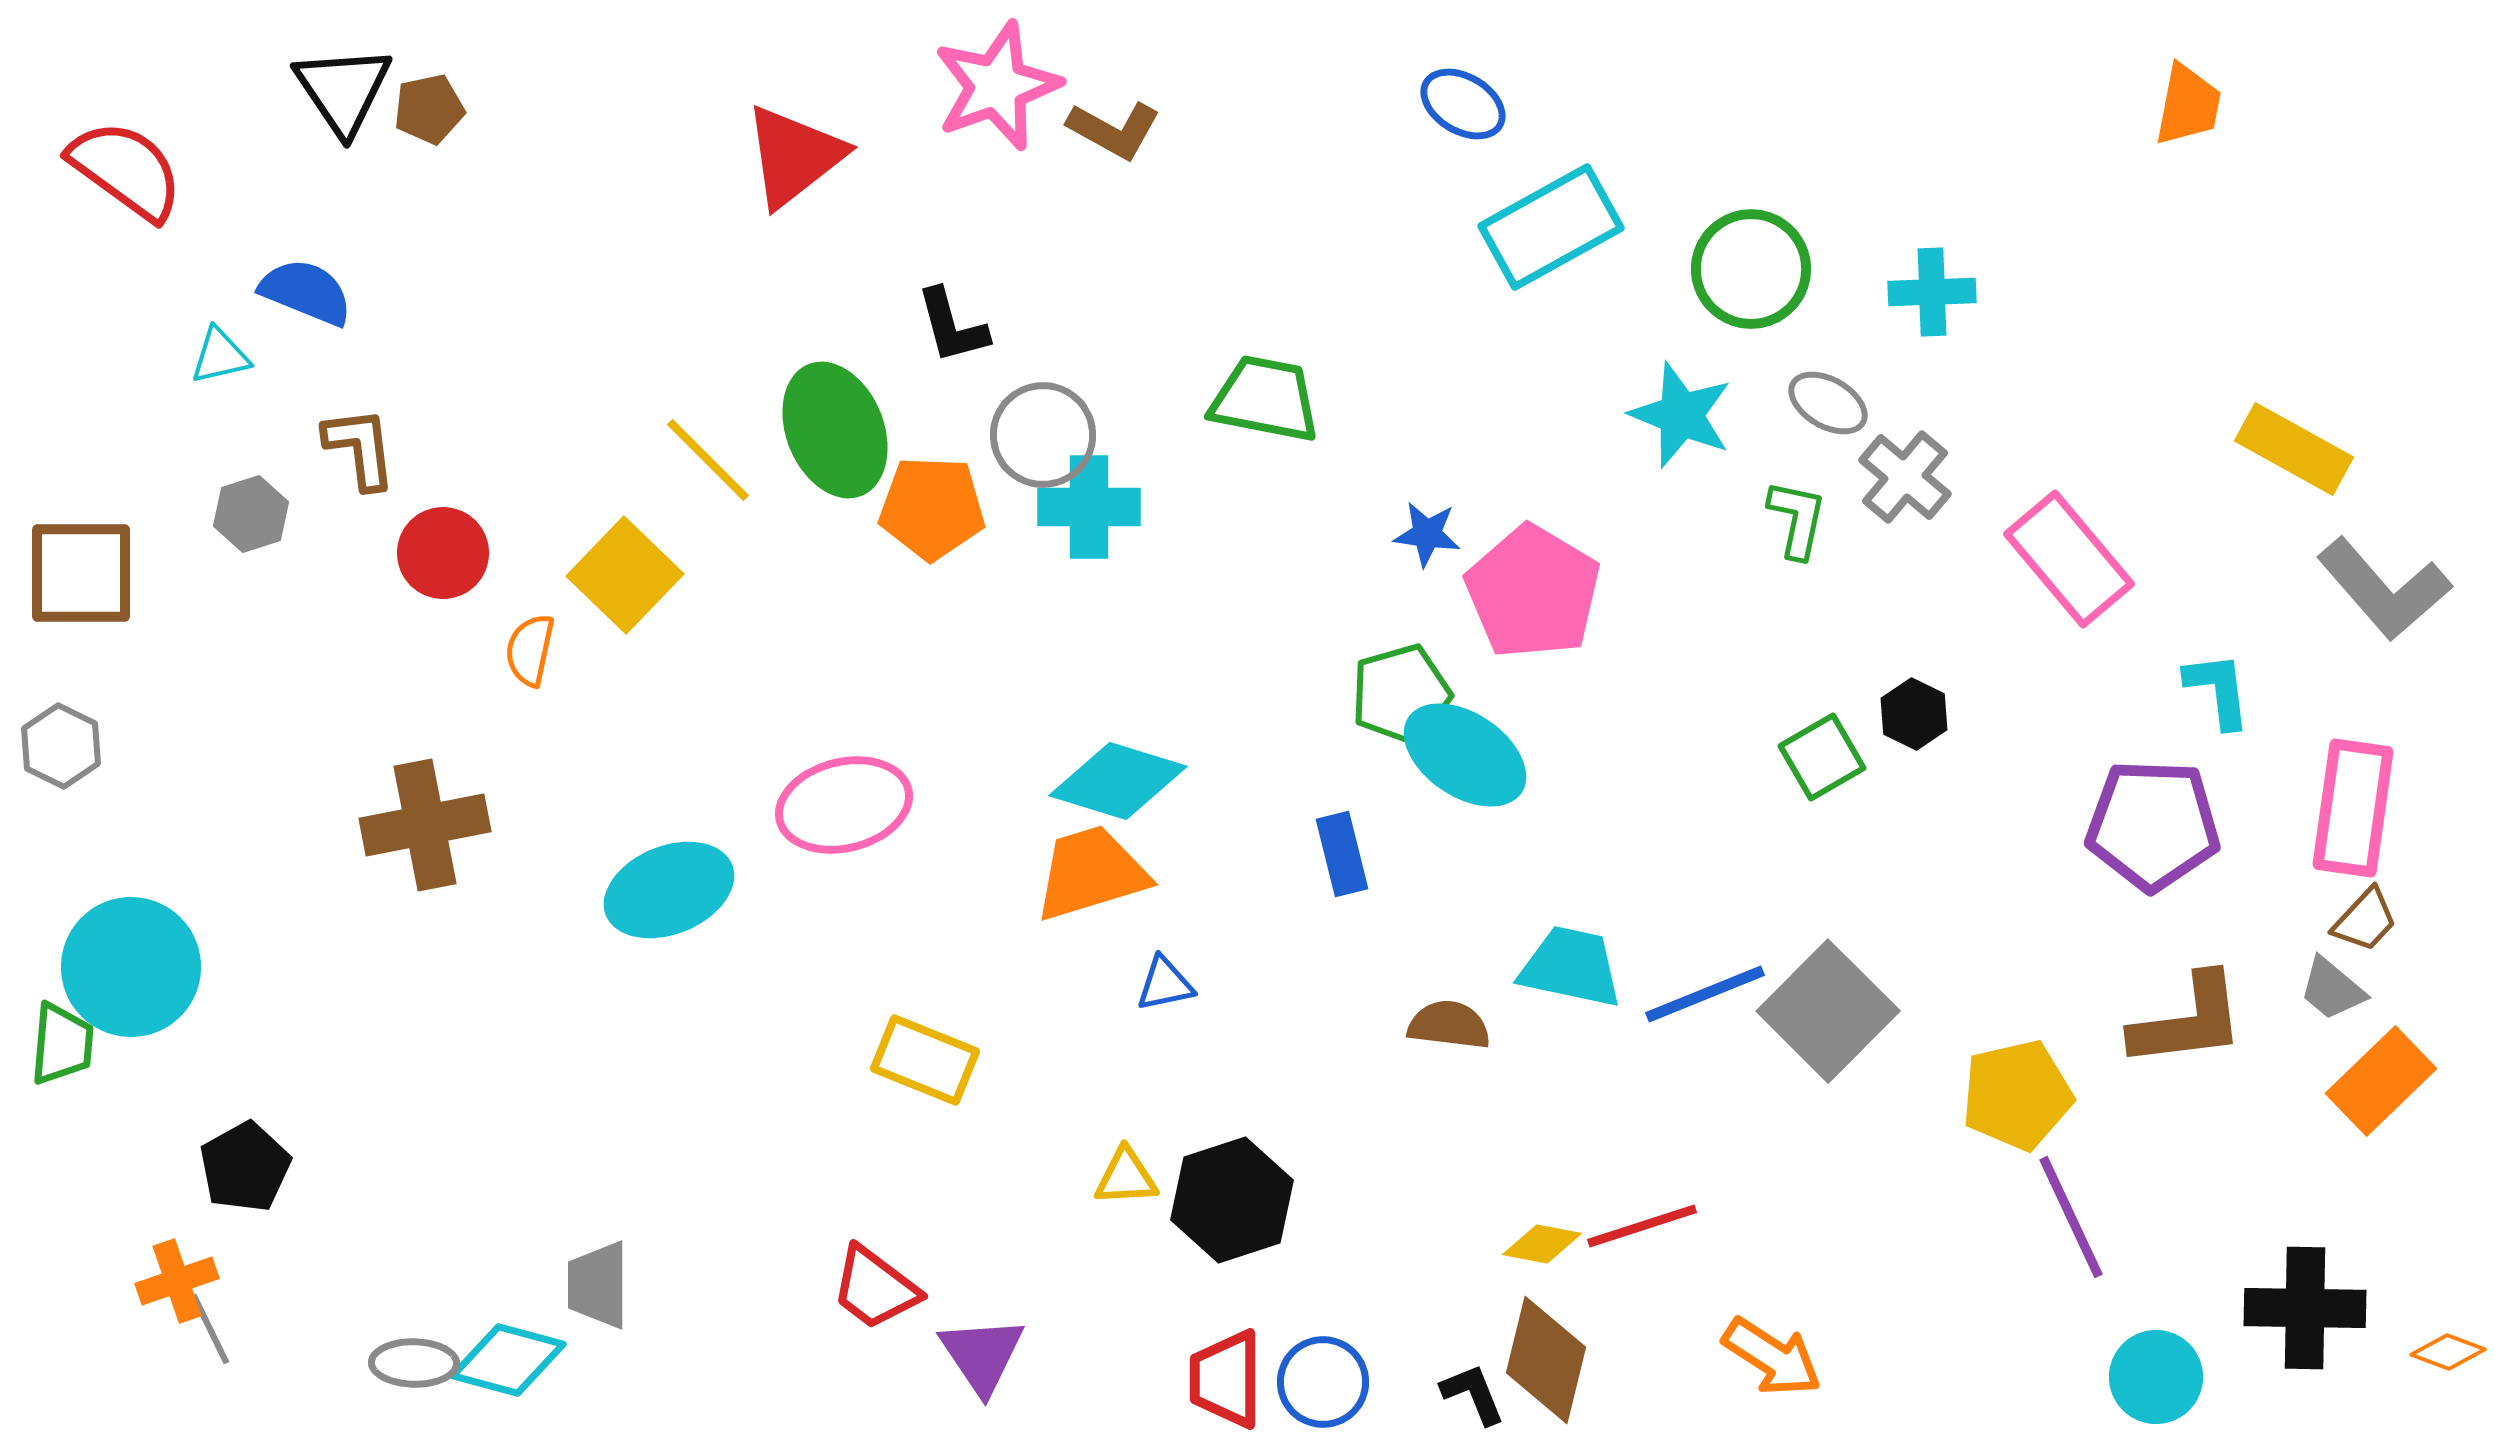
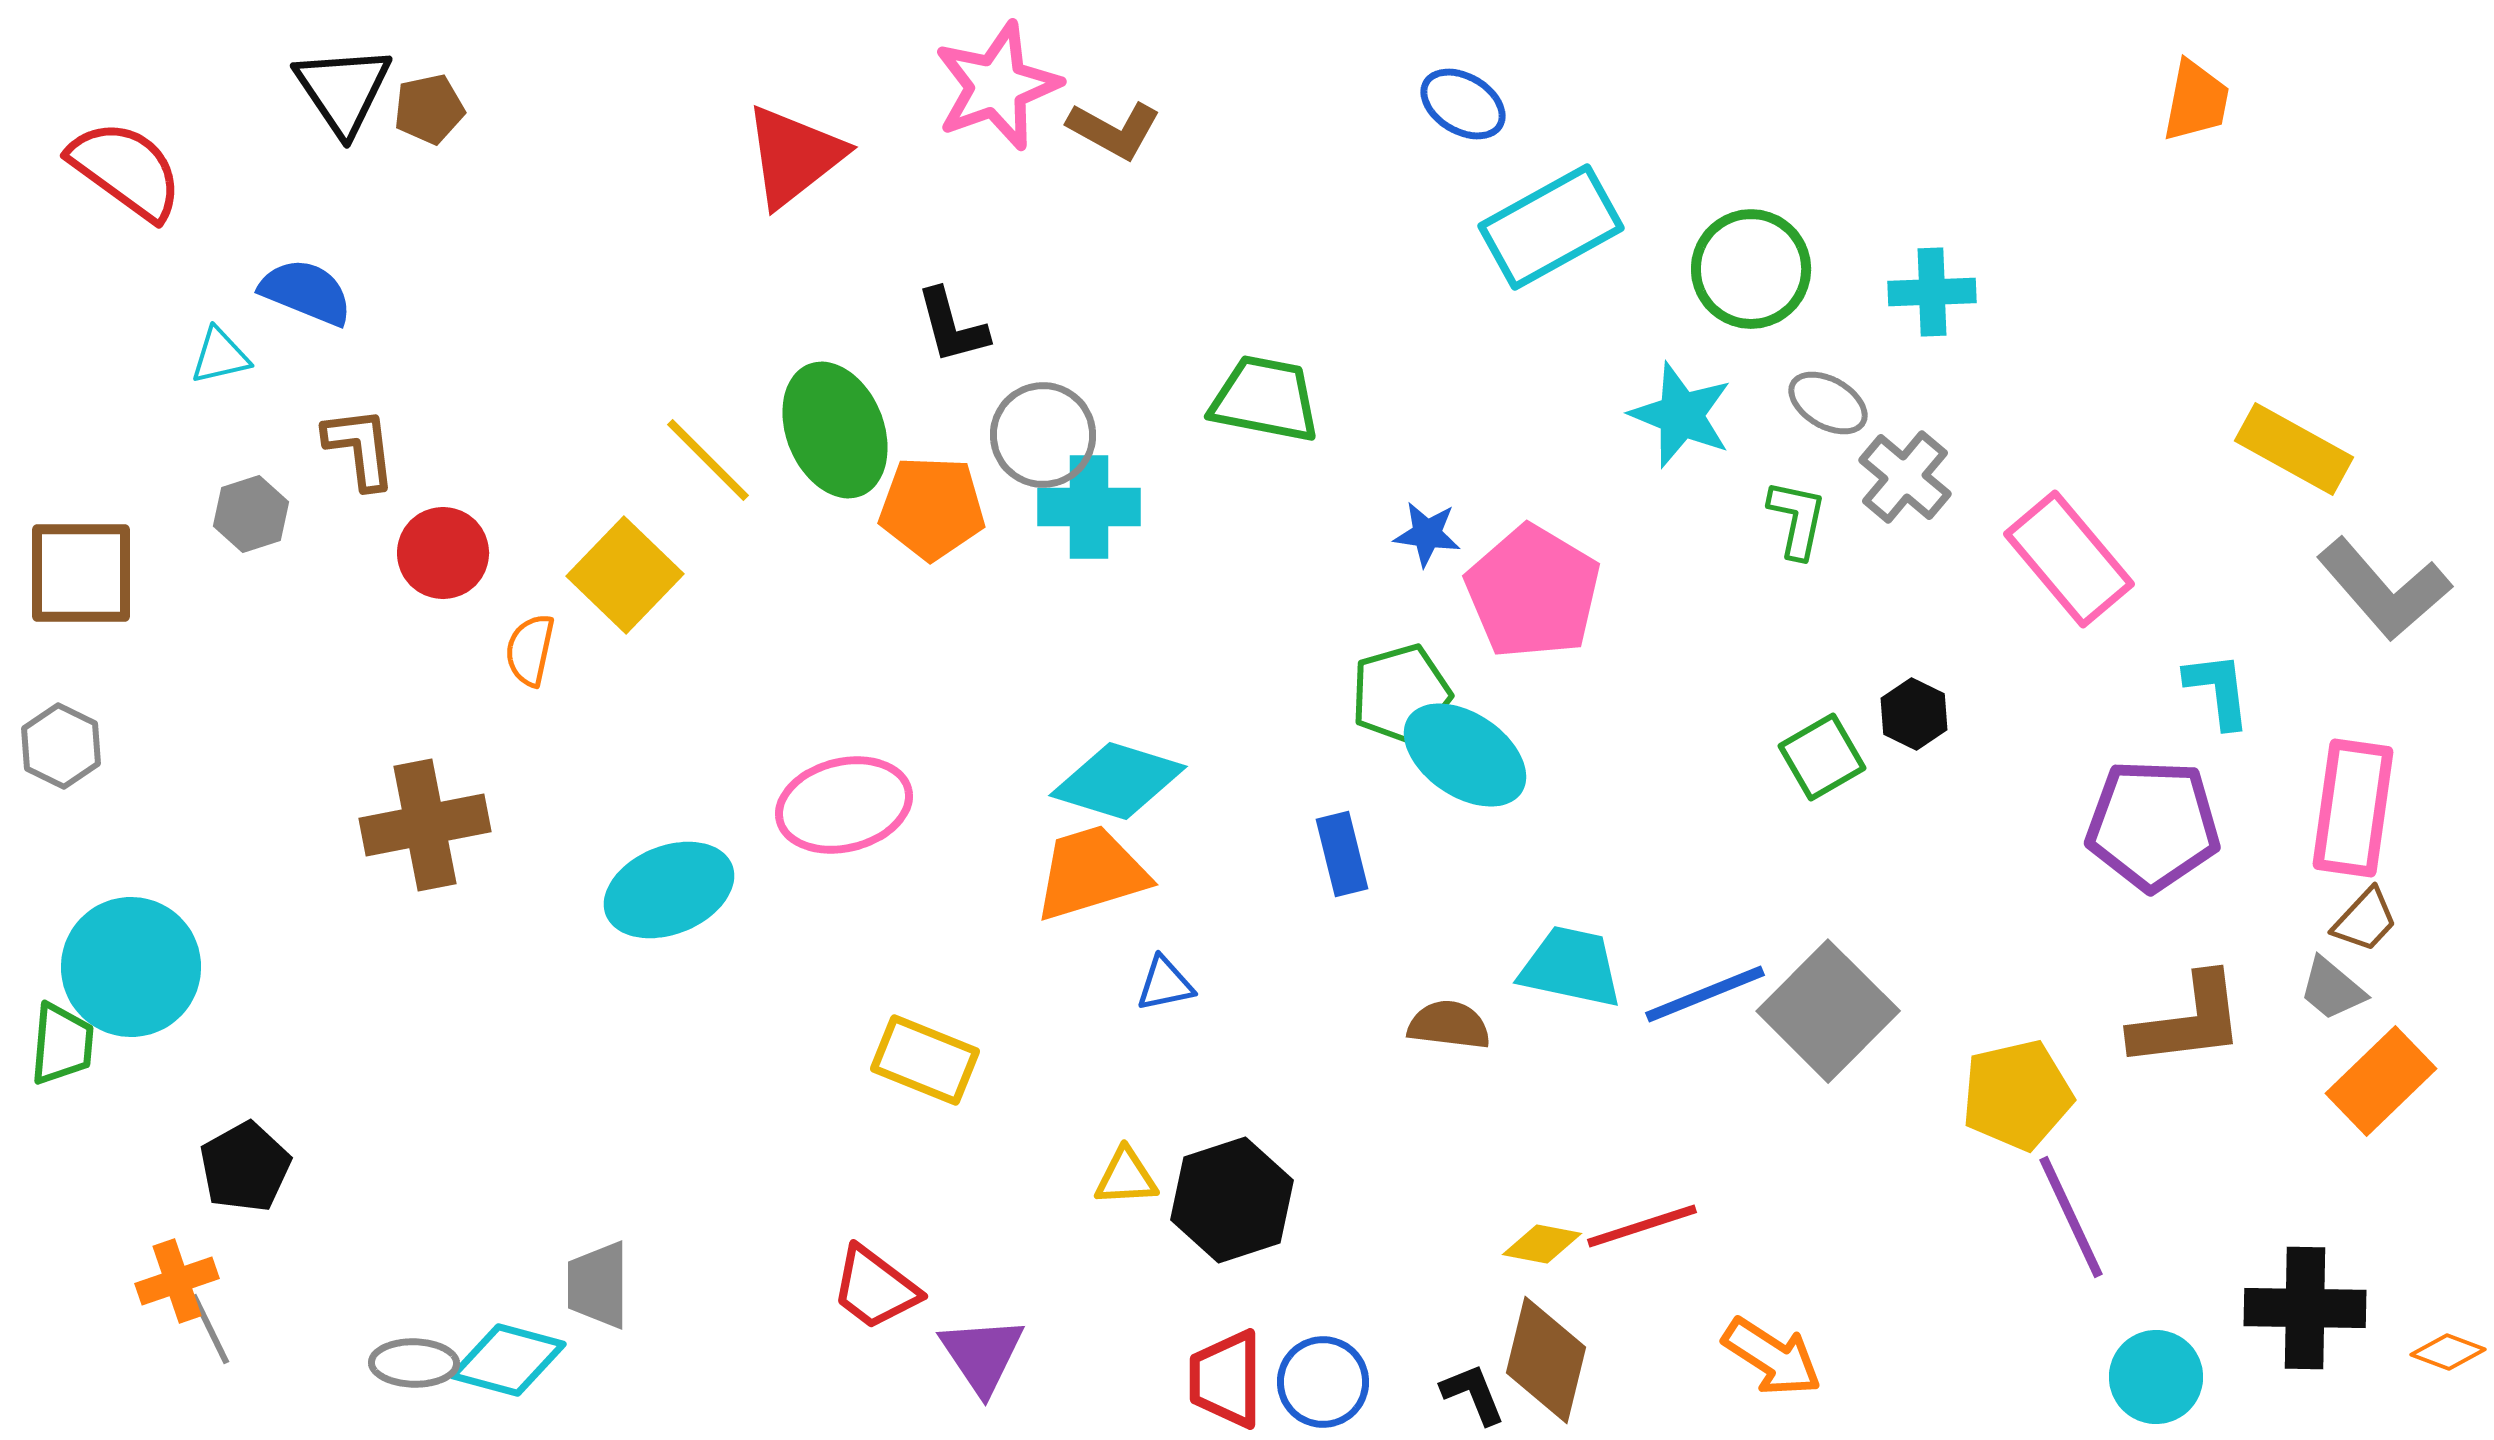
orange trapezoid at (2188, 105): moved 8 px right, 4 px up
